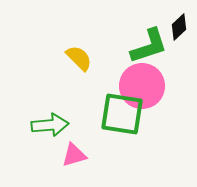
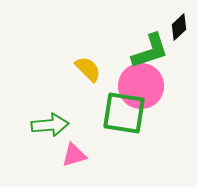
green L-shape: moved 1 px right, 5 px down
yellow semicircle: moved 9 px right, 11 px down
pink circle: moved 1 px left
green square: moved 2 px right, 1 px up
